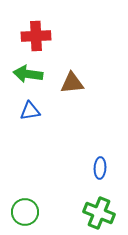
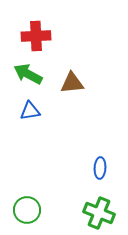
green arrow: rotated 20 degrees clockwise
green circle: moved 2 px right, 2 px up
